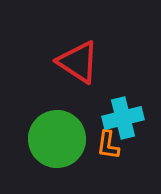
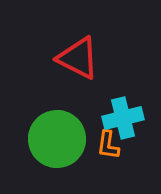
red triangle: moved 4 px up; rotated 6 degrees counterclockwise
